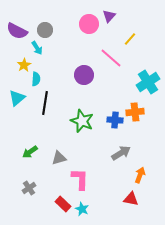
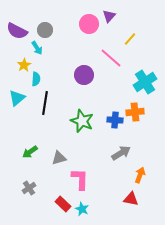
cyan cross: moved 3 px left
